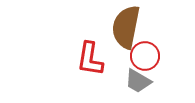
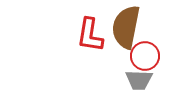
red L-shape: moved 24 px up
gray trapezoid: moved 1 px right, 1 px up; rotated 28 degrees counterclockwise
